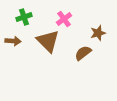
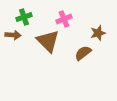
pink cross: rotated 14 degrees clockwise
brown arrow: moved 6 px up
